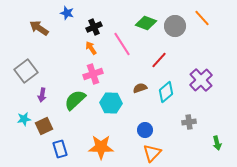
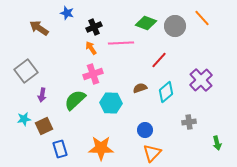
pink line: moved 1 px left, 1 px up; rotated 60 degrees counterclockwise
orange star: moved 1 px down
